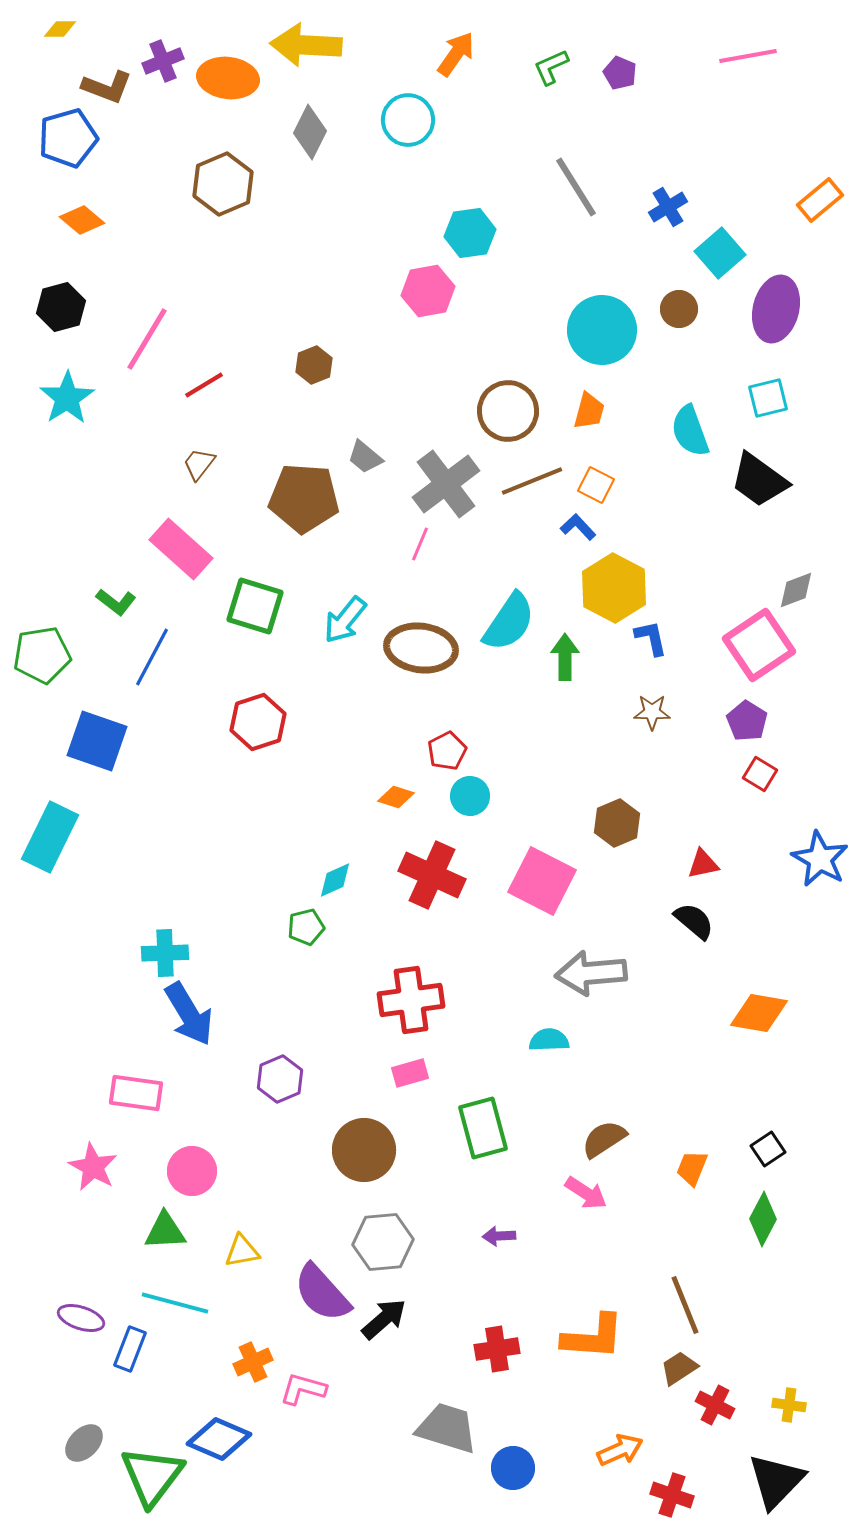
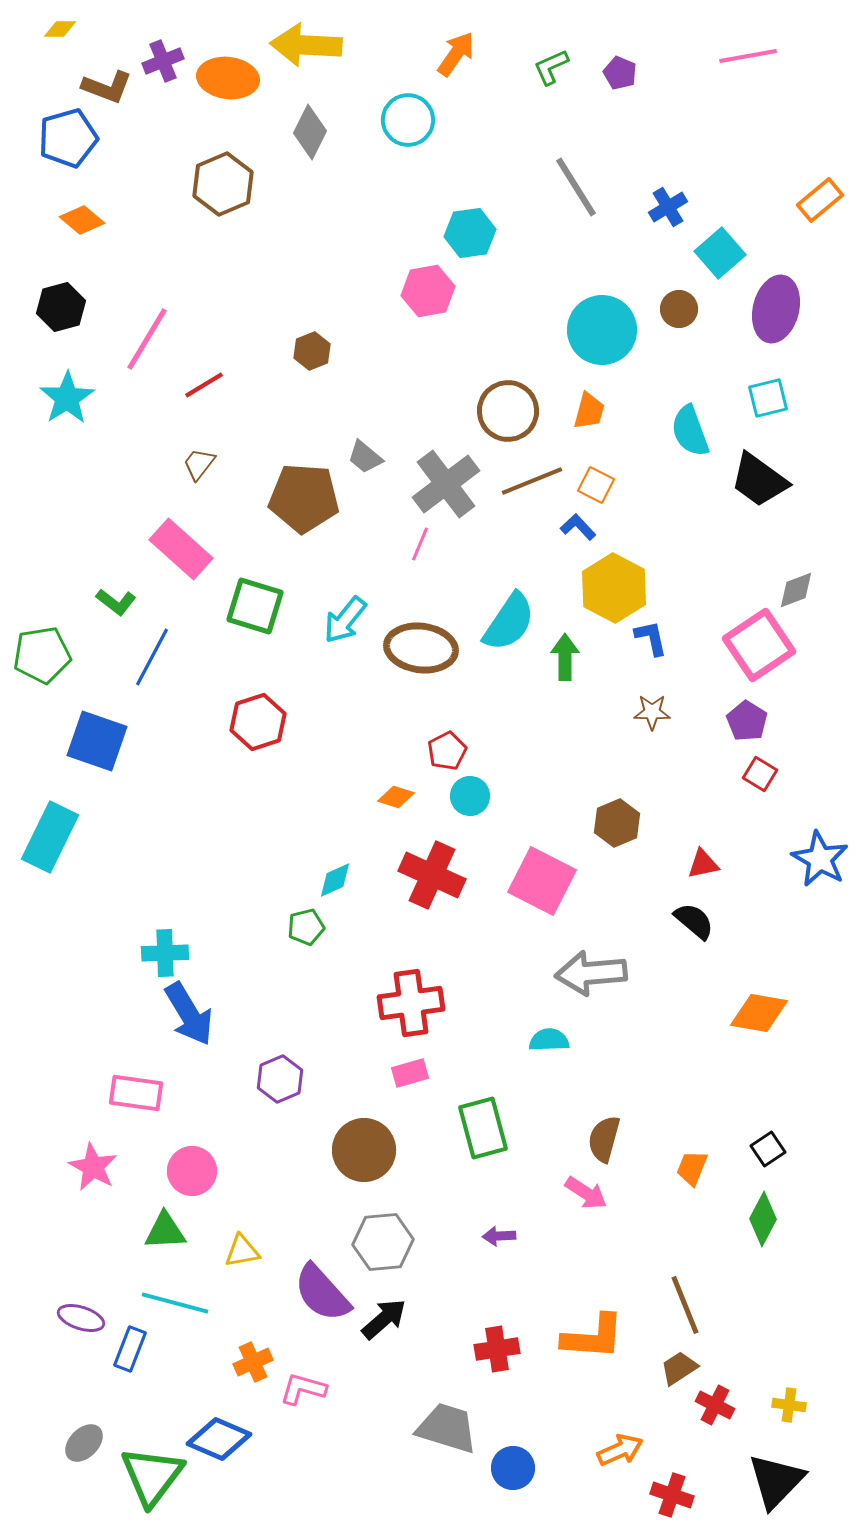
brown hexagon at (314, 365): moved 2 px left, 14 px up
red cross at (411, 1000): moved 3 px down
brown semicircle at (604, 1139): rotated 42 degrees counterclockwise
